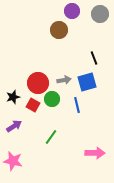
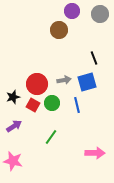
red circle: moved 1 px left, 1 px down
green circle: moved 4 px down
